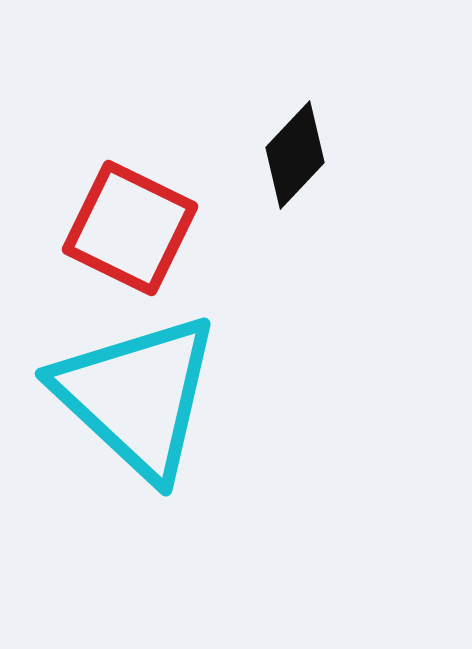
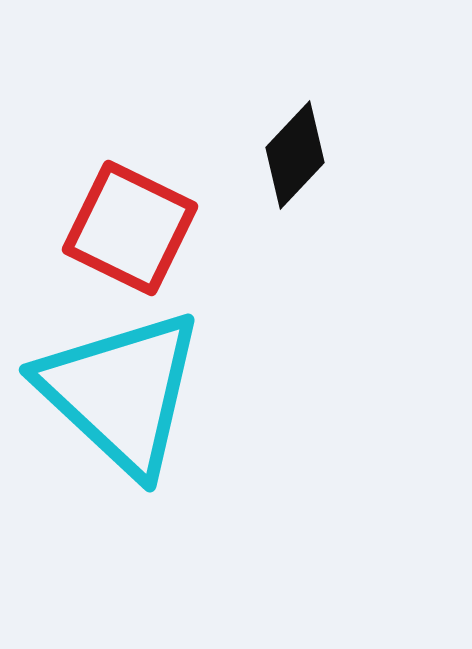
cyan triangle: moved 16 px left, 4 px up
